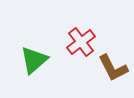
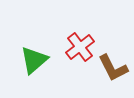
red cross: moved 1 px left, 5 px down
